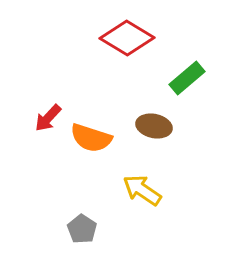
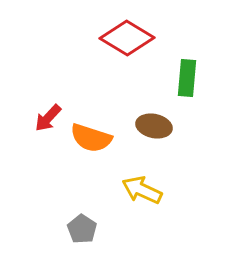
green rectangle: rotated 45 degrees counterclockwise
yellow arrow: rotated 9 degrees counterclockwise
